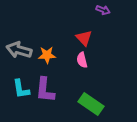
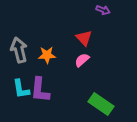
gray arrow: rotated 60 degrees clockwise
pink semicircle: rotated 63 degrees clockwise
purple L-shape: moved 5 px left
green rectangle: moved 10 px right
